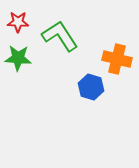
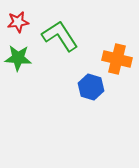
red star: rotated 10 degrees counterclockwise
